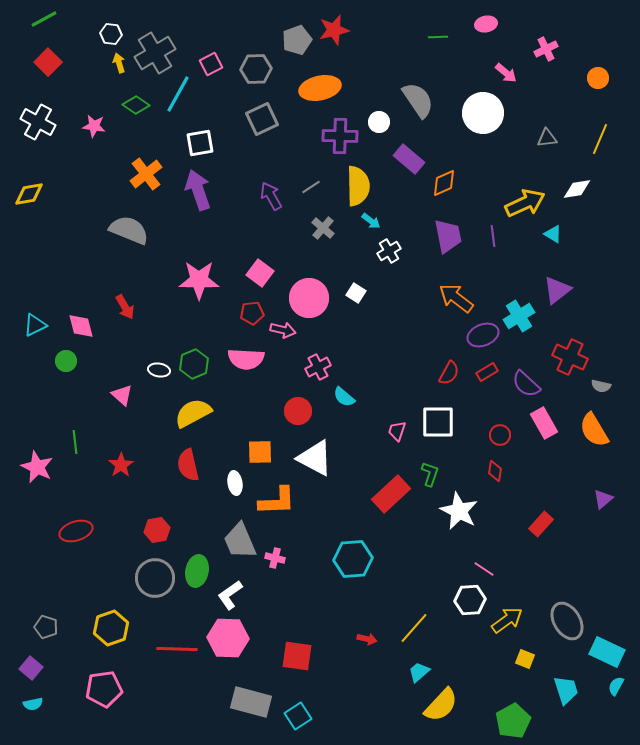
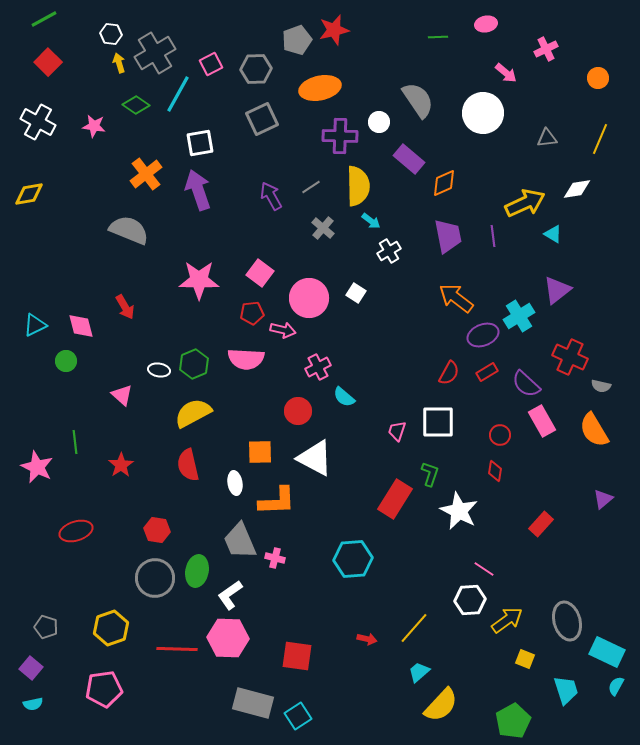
pink rectangle at (544, 423): moved 2 px left, 2 px up
red rectangle at (391, 494): moved 4 px right, 5 px down; rotated 15 degrees counterclockwise
red hexagon at (157, 530): rotated 20 degrees clockwise
gray ellipse at (567, 621): rotated 15 degrees clockwise
gray rectangle at (251, 702): moved 2 px right, 1 px down
